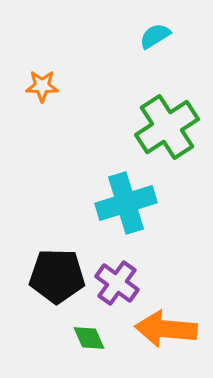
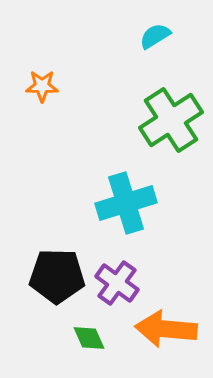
green cross: moved 4 px right, 7 px up
